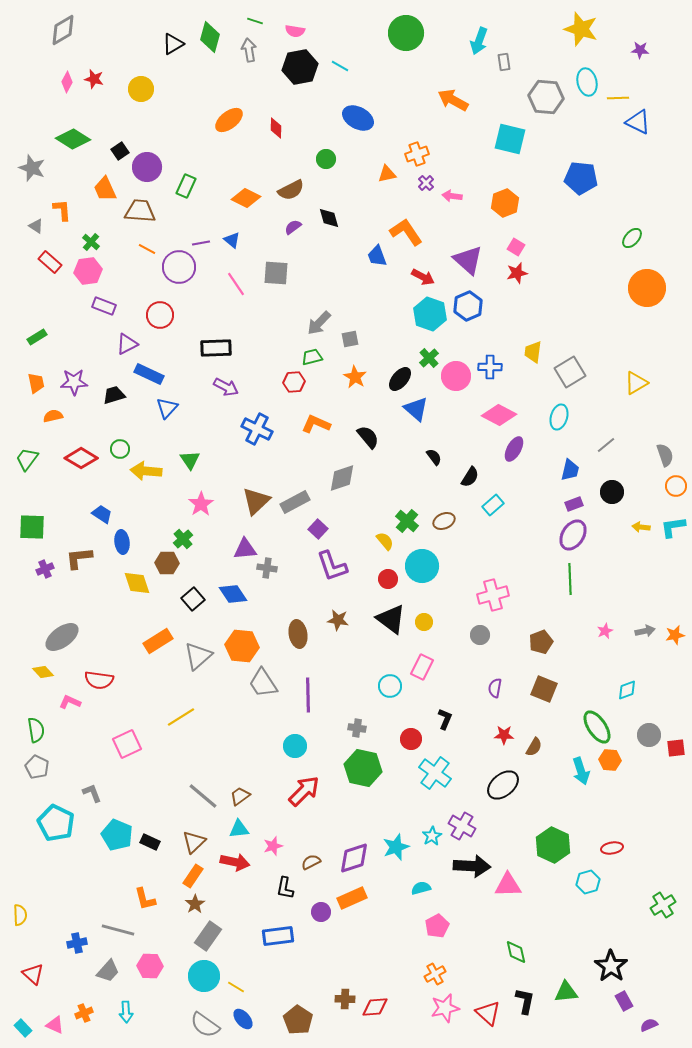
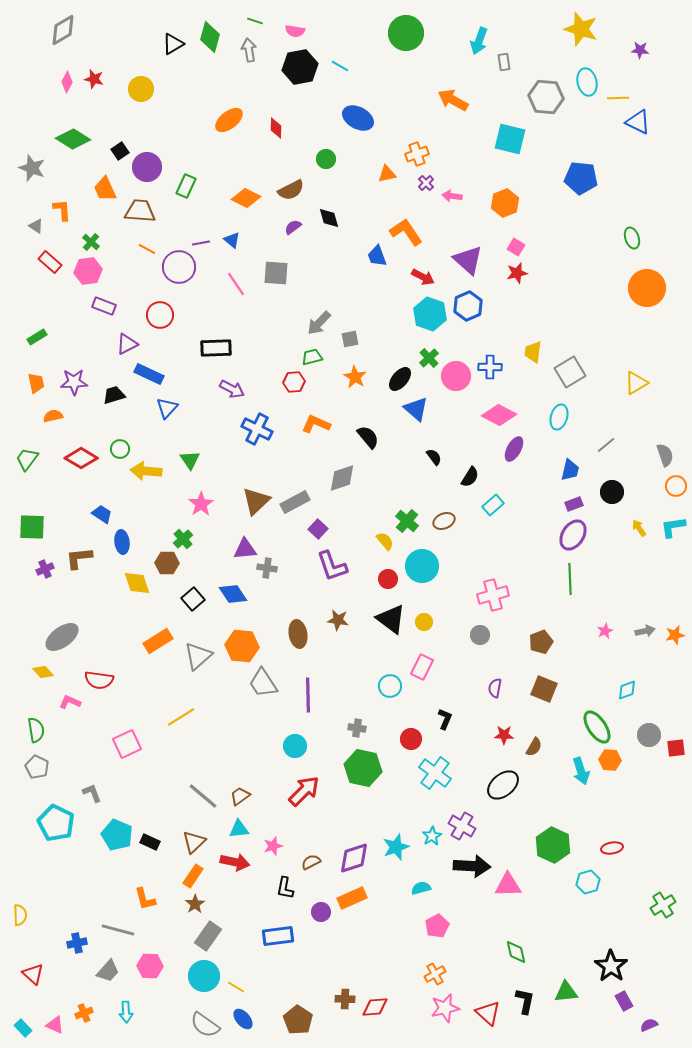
green ellipse at (632, 238): rotated 60 degrees counterclockwise
purple arrow at (226, 387): moved 6 px right, 2 px down
yellow arrow at (641, 527): moved 2 px left, 1 px down; rotated 48 degrees clockwise
